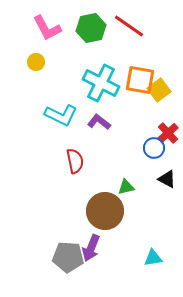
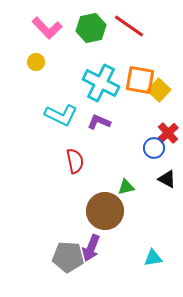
pink L-shape: rotated 16 degrees counterclockwise
yellow square: rotated 10 degrees counterclockwise
purple L-shape: rotated 15 degrees counterclockwise
